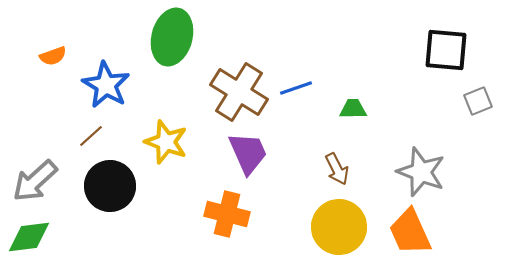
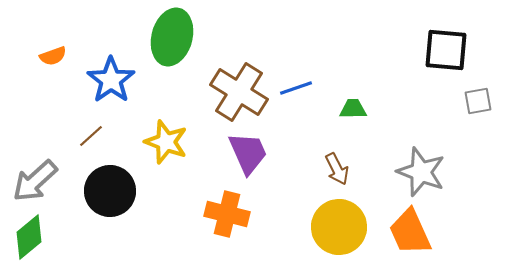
blue star: moved 5 px right, 5 px up; rotated 6 degrees clockwise
gray square: rotated 12 degrees clockwise
black circle: moved 5 px down
green diamond: rotated 33 degrees counterclockwise
